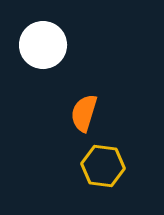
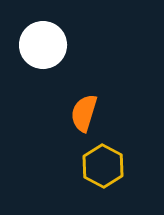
yellow hexagon: rotated 21 degrees clockwise
